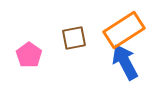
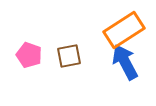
brown square: moved 5 px left, 18 px down
pink pentagon: rotated 15 degrees counterclockwise
